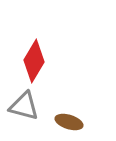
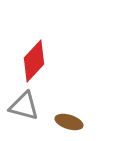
red diamond: rotated 12 degrees clockwise
